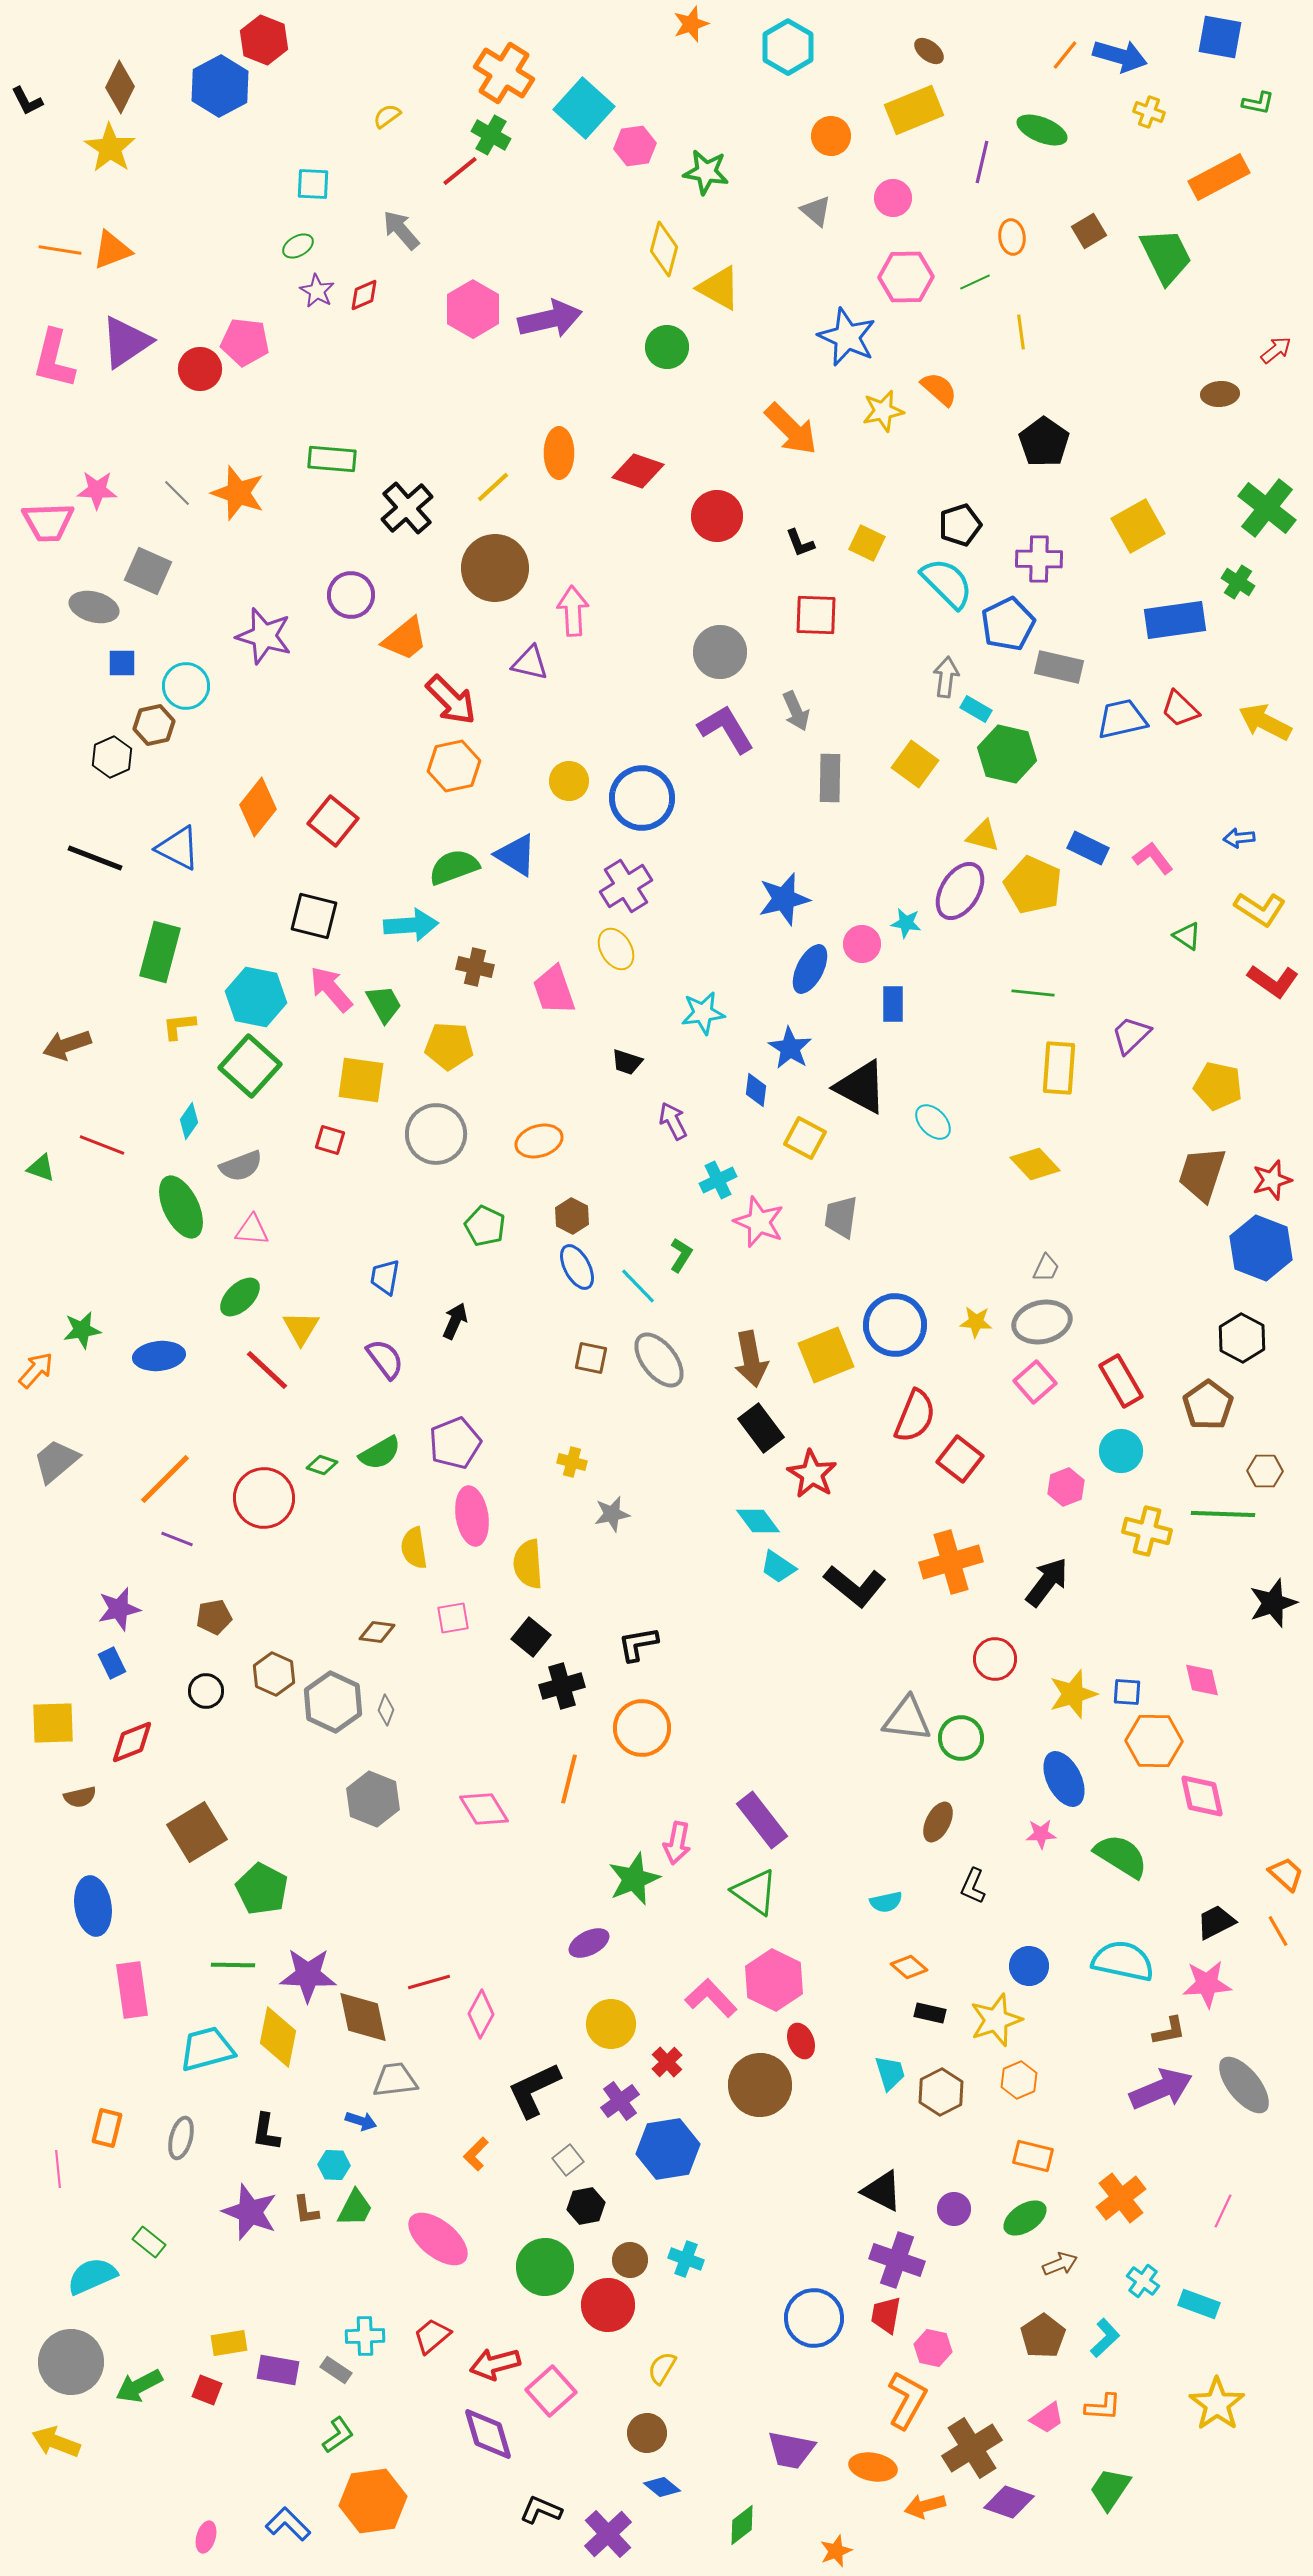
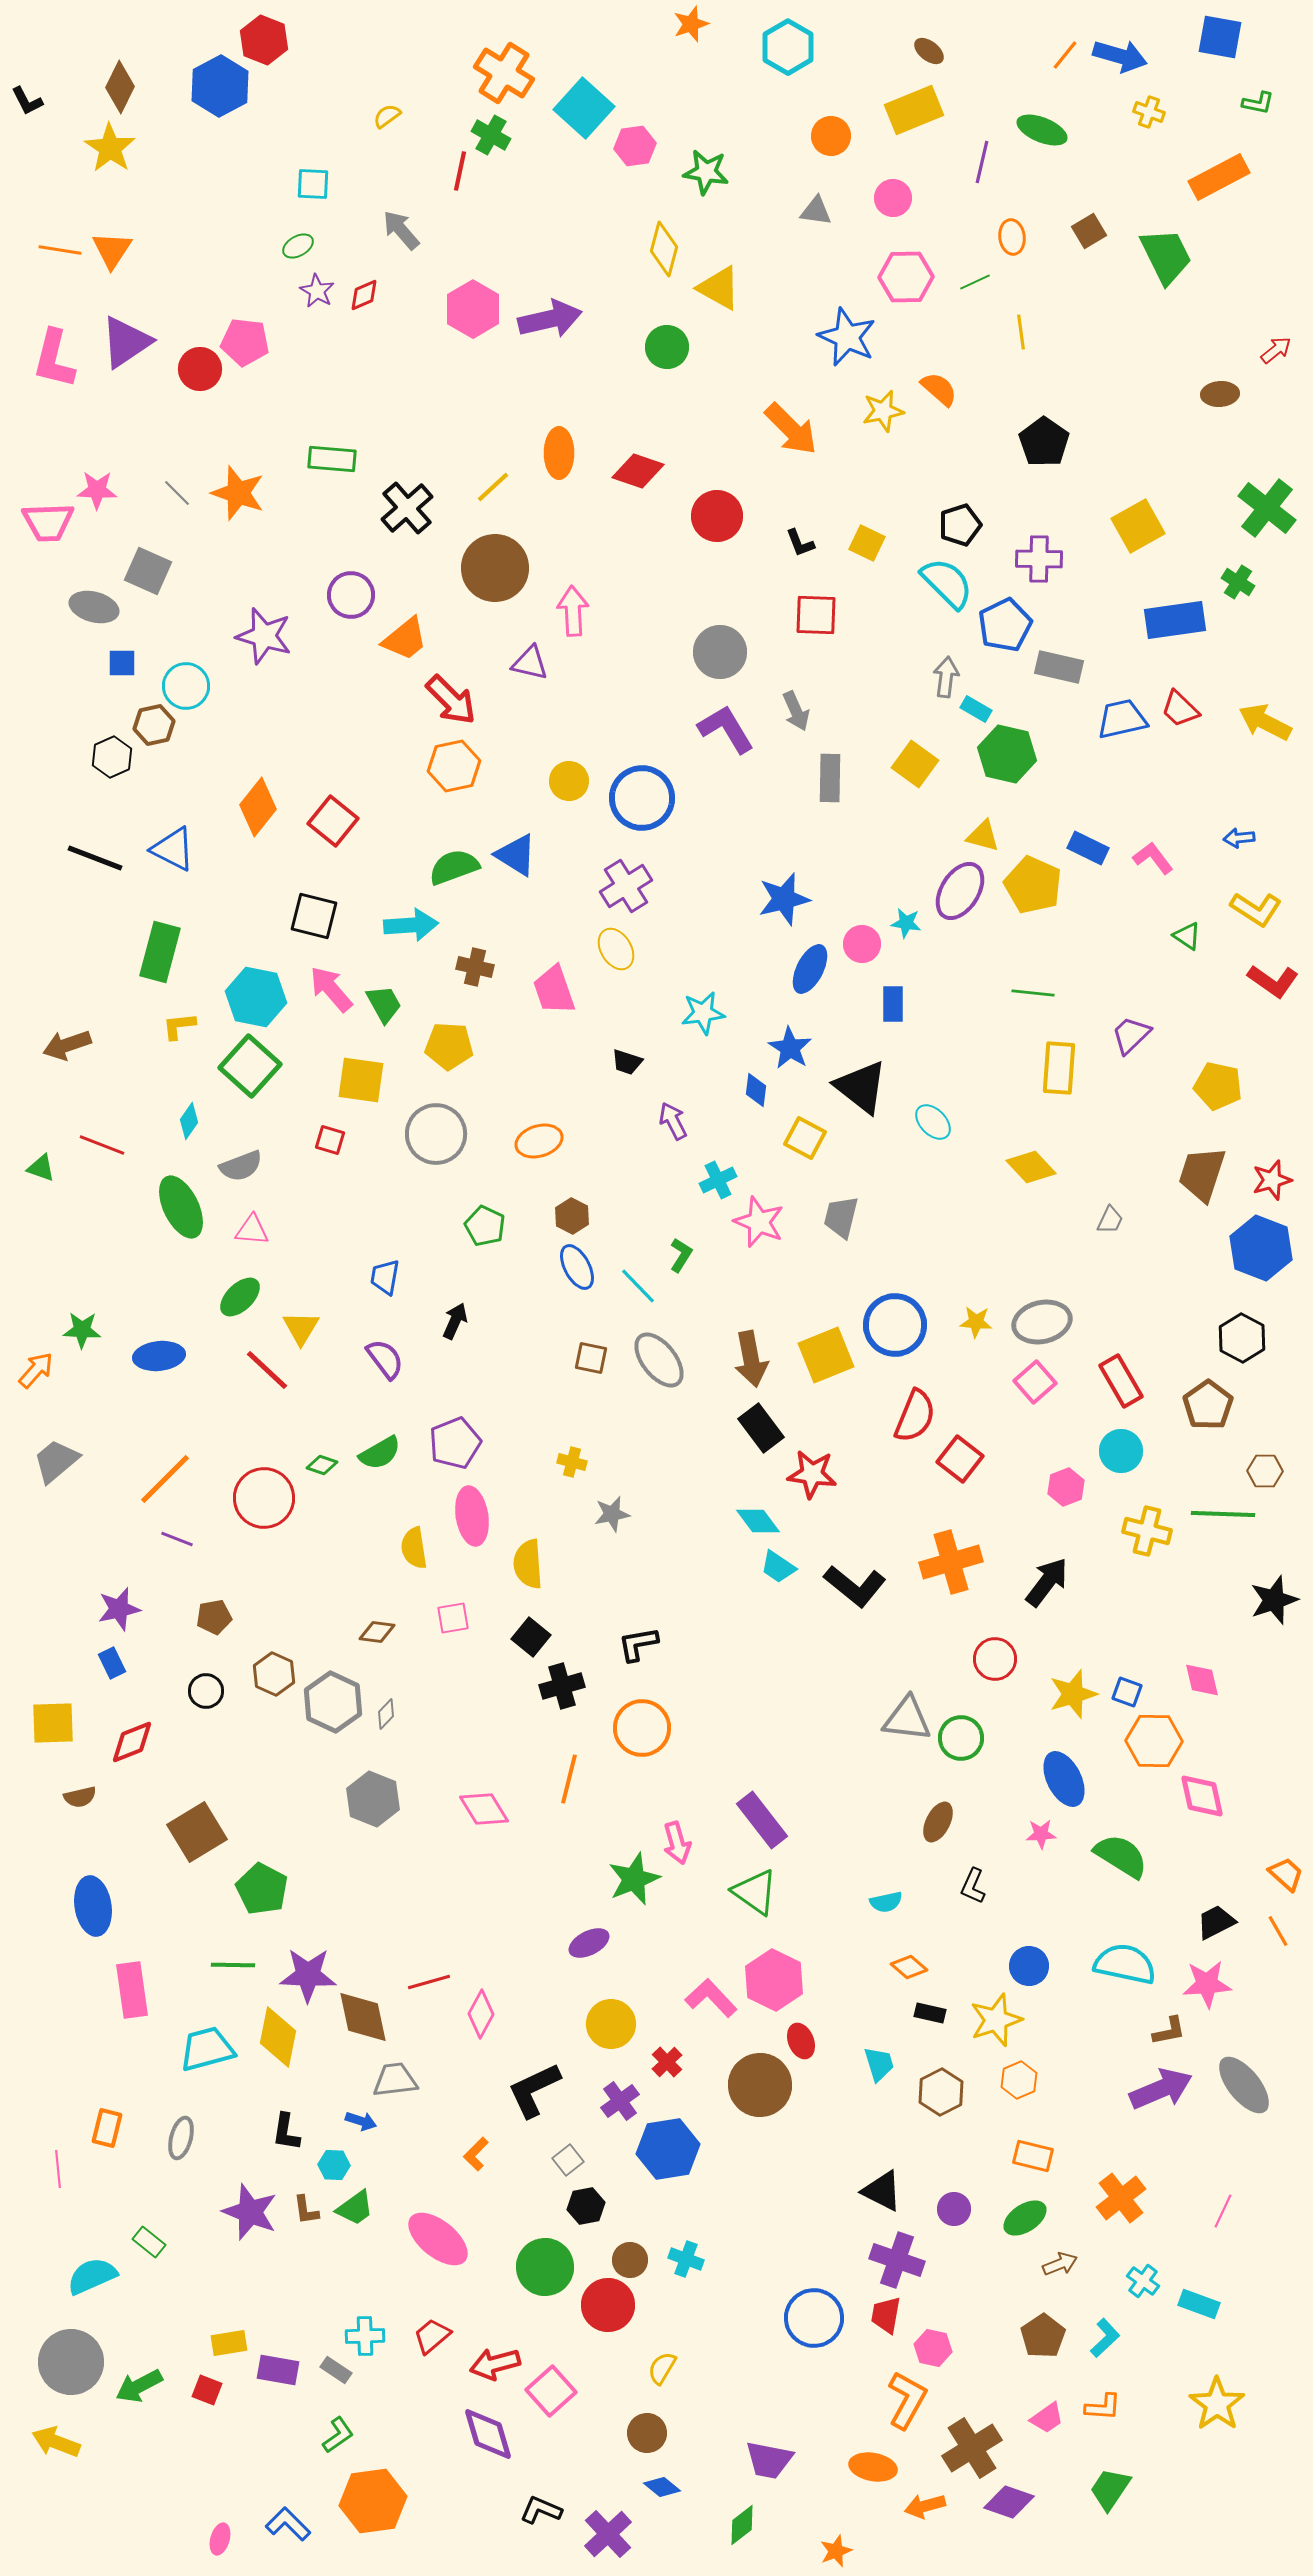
red line at (460, 171): rotated 39 degrees counterclockwise
gray triangle at (816, 211): rotated 32 degrees counterclockwise
orange triangle at (112, 250): rotated 36 degrees counterclockwise
blue pentagon at (1008, 624): moved 3 px left, 1 px down
blue triangle at (178, 848): moved 5 px left, 1 px down
yellow L-shape at (1260, 909): moved 4 px left
black triangle at (861, 1087): rotated 10 degrees clockwise
yellow diamond at (1035, 1164): moved 4 px left, 3 px down
gray trapezoid at (841, 1217): rotated 6 degrees clockwise
gray trapezoid at (1046, 1268): moved 64 px right, 48 px up
green star at (82, 1330): rotated 12 degrees clockwise
red star at (812, 1474): rotated 24 degrees counterclockwise
black star at (1273, 1603): moved 1 px right, 3 px up
blue square at (1127, 1692): rotated 16 degrees clockwise
gray diamond at (386, 1710): moved 4 px down; rotated 24 degrees clockwise
pink arrow at (677, 1843): rotated 27 degrees counterclockwise
cyan semicircle at (1123, 1961): moved 2 px right, 3 px down
cyan trapezoid at (890, 2073): moved 11 px left, 9 px up
black L-shape at (266, 2132): moved 20 px right
green trapezoid at (355, 2208): rotated 27 degrees clockwise
purple trapezoid at (791, 2450): moved 22 px left, 10 px down
pink ellipse at (206, 2537): moved 14 px right, 2 px down
